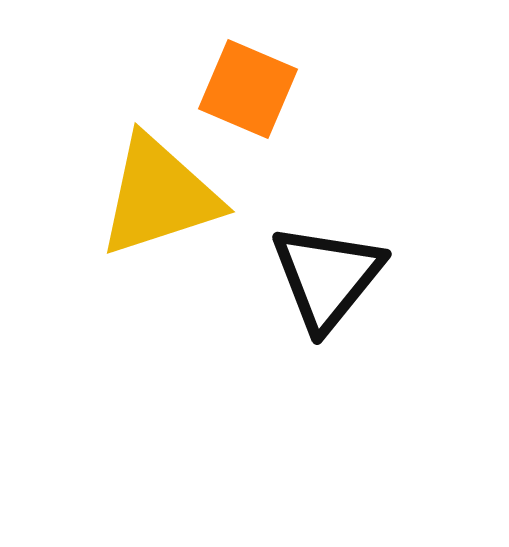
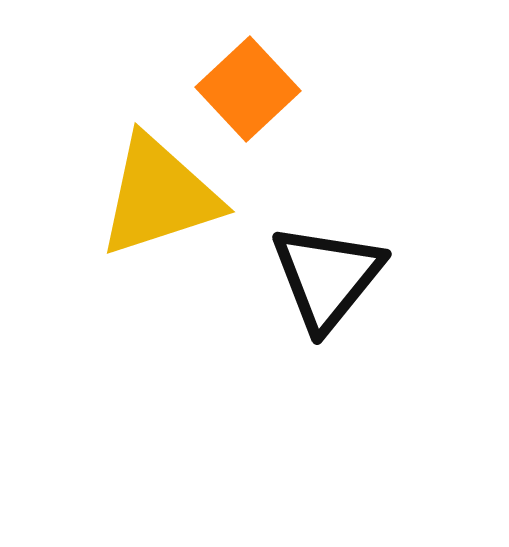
orange square: rotated 24 degrees clockwise
